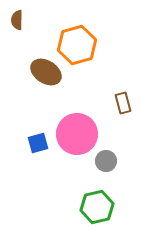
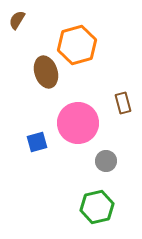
brown semicircle: rotated 30 degrees clockwise
brown ellipse: rotated 40 degrees clockwise
pink circle: moved 1 px right, 11 px up
blue square: moved 1 px left, 1 px up
